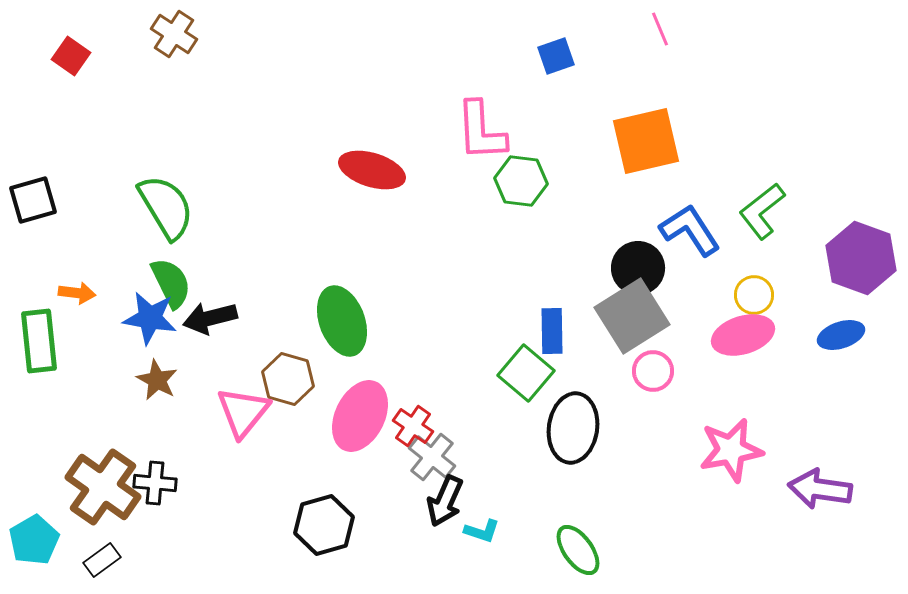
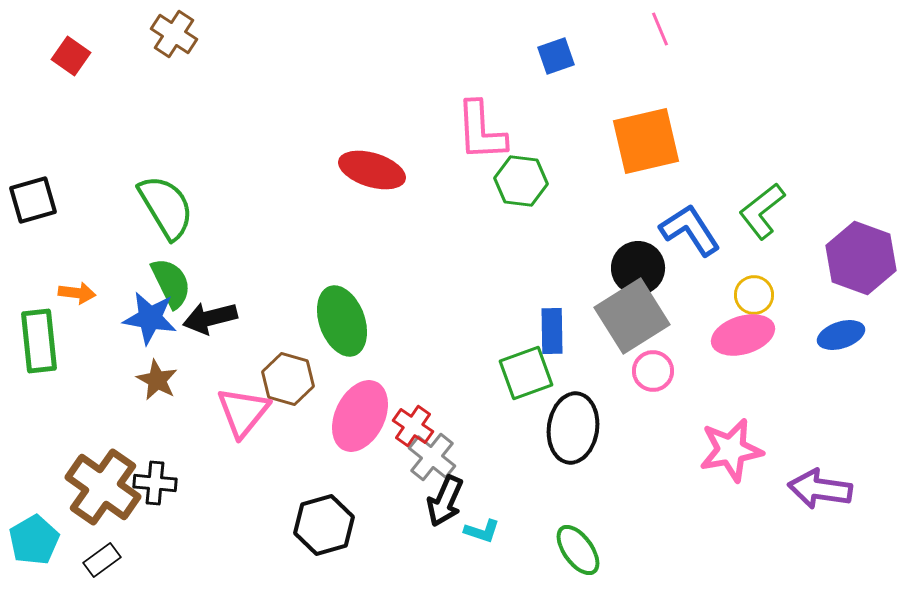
green square at (526, 373): rotated 30 degrees clockwise
